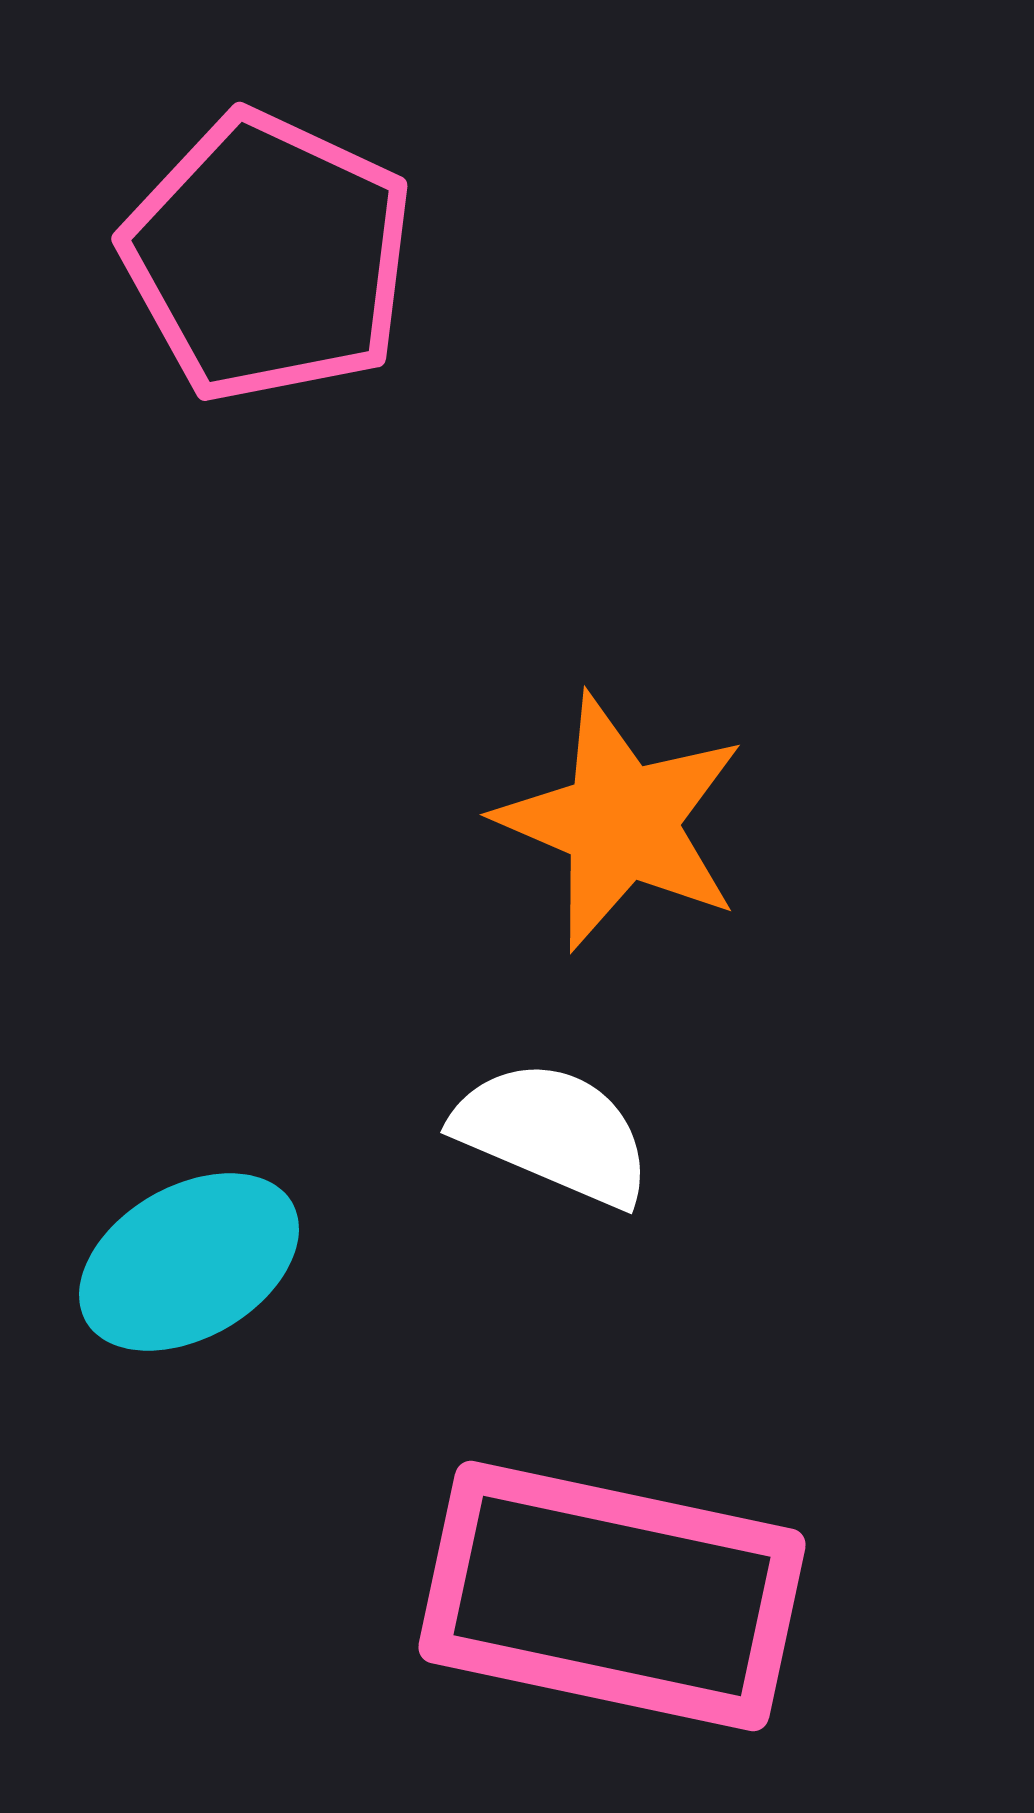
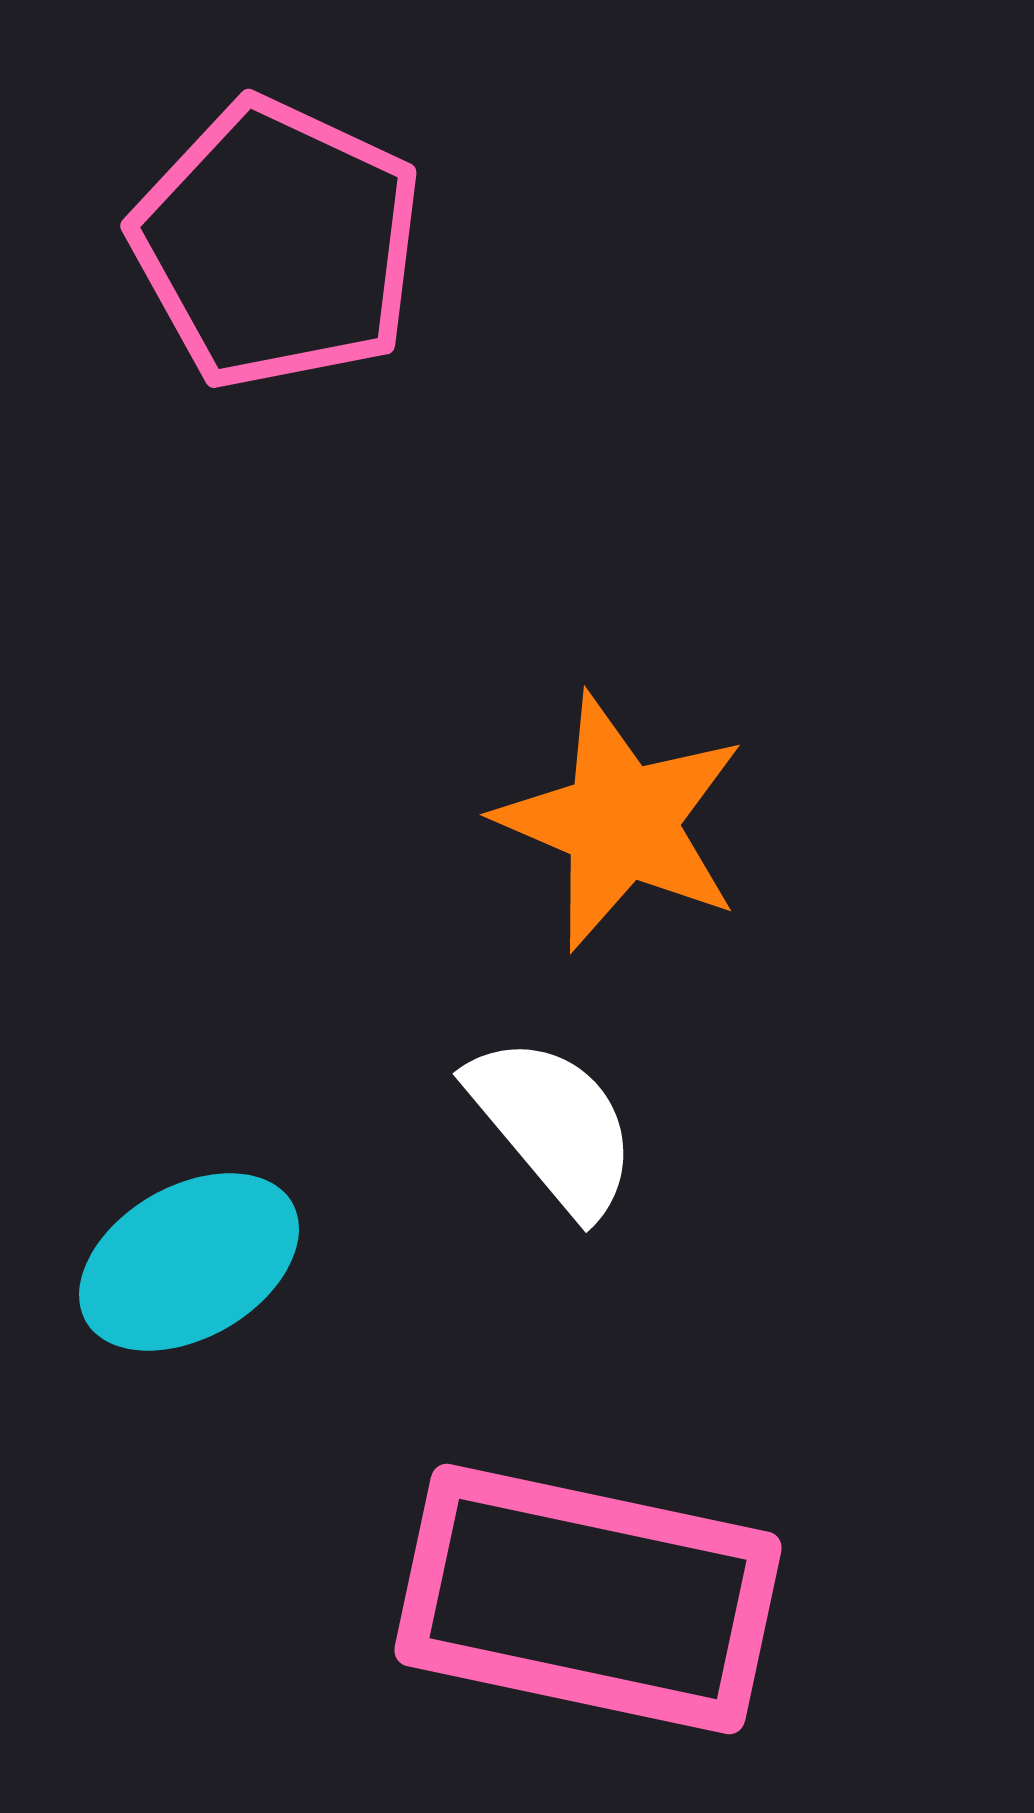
pink pentagon: moved 9 px right, 13 px up
white semicircle: moved 8 px up; rotated 27 degrees clockwise
pink rectangle: moved 24 px left, 3 px down
